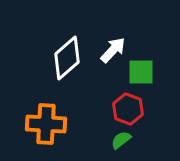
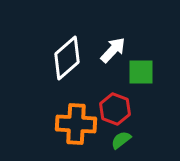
red hexagon: moved 13 px left
orange cross: moved 30 px right
